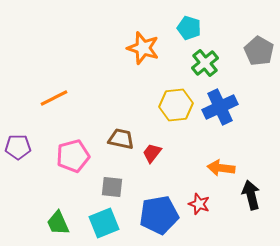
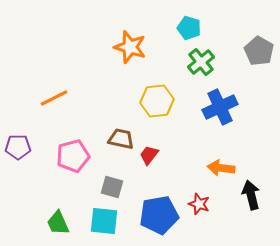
orange star: moved 13 px left, 1 px up
green cross: moved 4 px left, 1 px up
yellow hexagon: moved 19 px left, 4 px up
red trapezoid: moved 3 px left, 2 px down
gray square: rotated 10 degrees clockwise
cyan square: moved 2 px up; rotated 28 degrees clockwise
